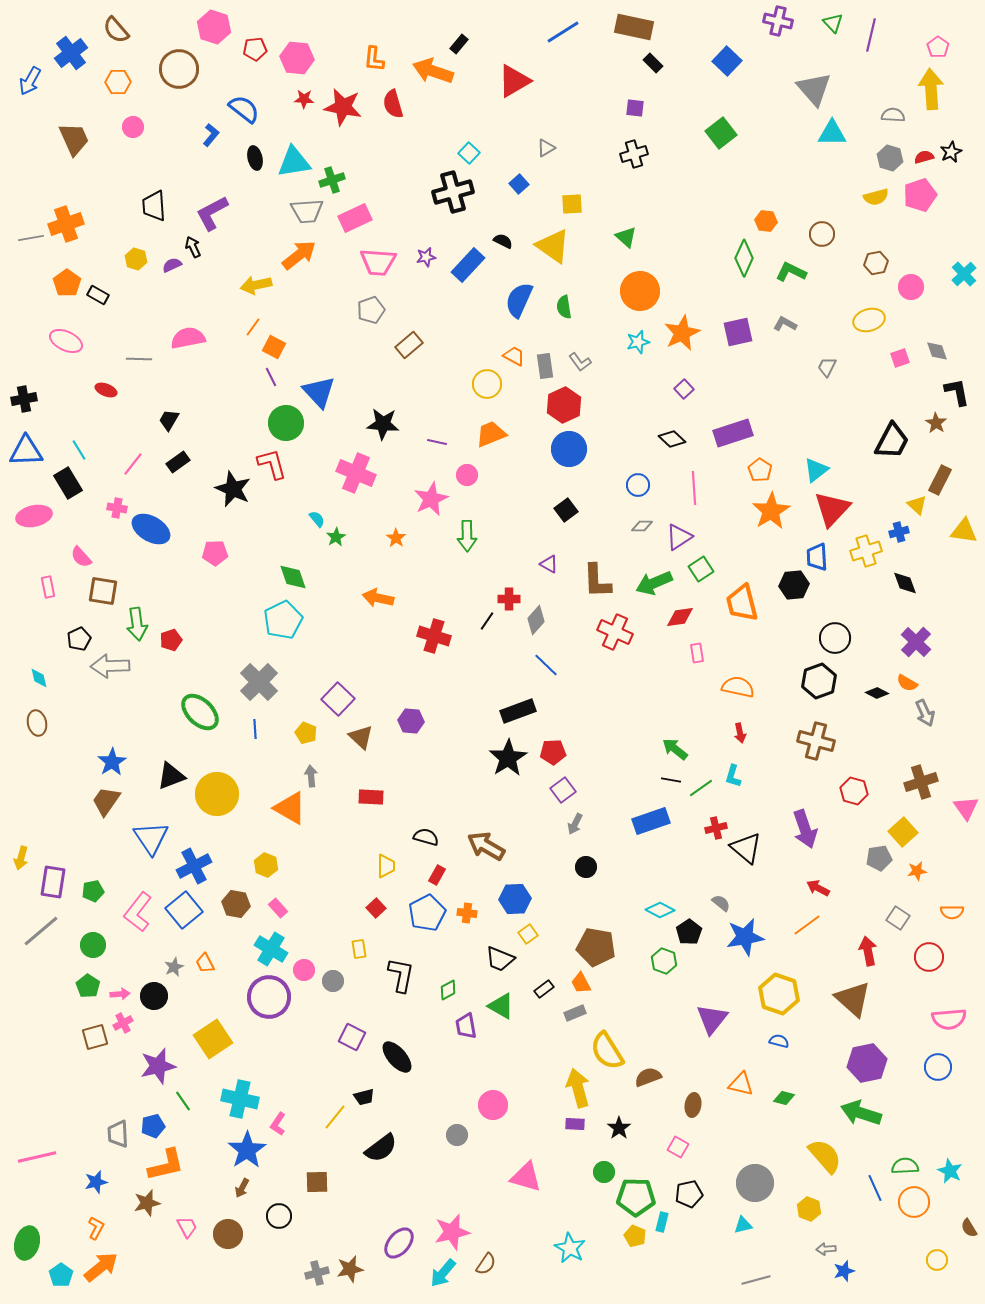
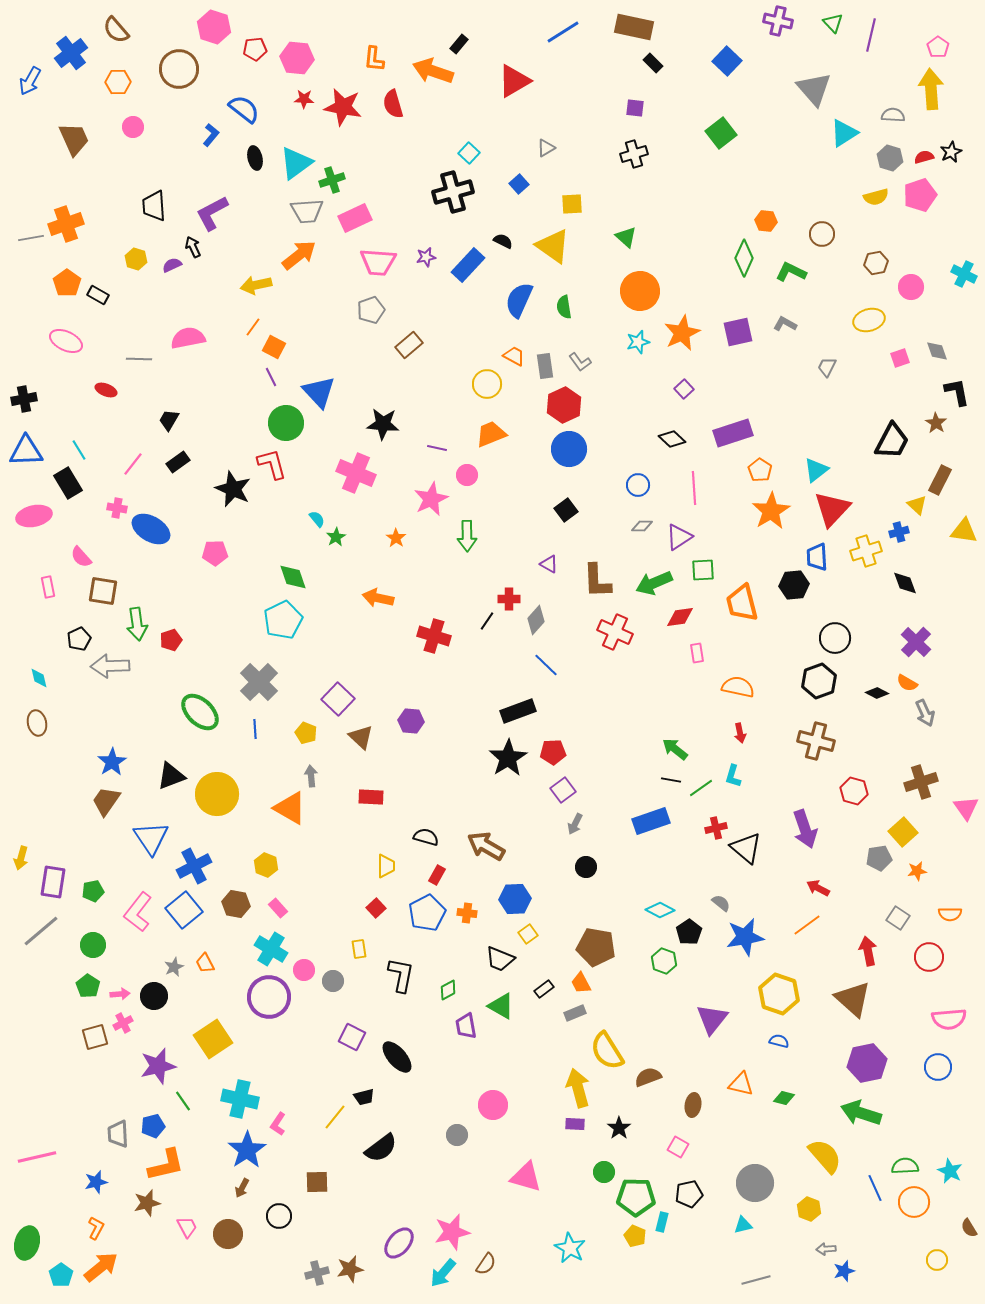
cyan triangle at (832, 133): moved 12 px right; rotated 32 degrees counterclockwise
cyan triangle at (294, 162): moved 2 px right, 1 px down; rotated 27 degrees counterclockwise
cyan cross at (964, 274): rotated 20 degrees counterclockwise
purple line at (437, 442): moved 6 px down
green square at (701, 569): moved 2 px right, 1 px down; rotated 30 degrees clockwise
orange semicircle at (952, 912): moved 2 px left, 2 px down
